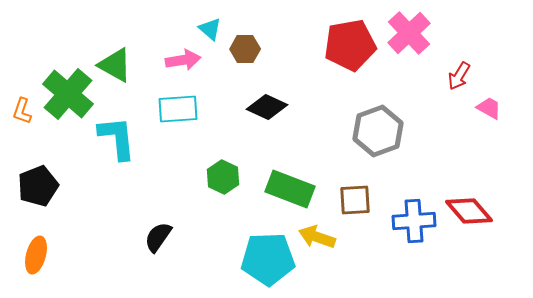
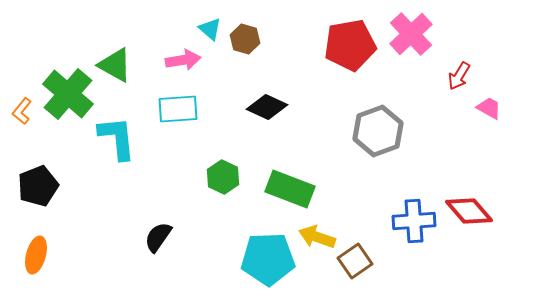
pink cross: moved 2 px right, 1 px down
brown hexagon: moved 10 px up; rotated 16 degrees clockwise
orange L-shape: rotated 20 degrees clockwise
brown square: moved 61 px down; rotated 32 degrees counterclockwise
